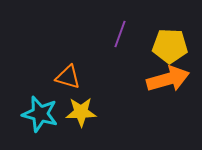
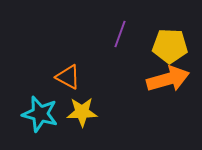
orange triangle: rotated 12 degrees clockwise
yellow star: moved 1 px right
